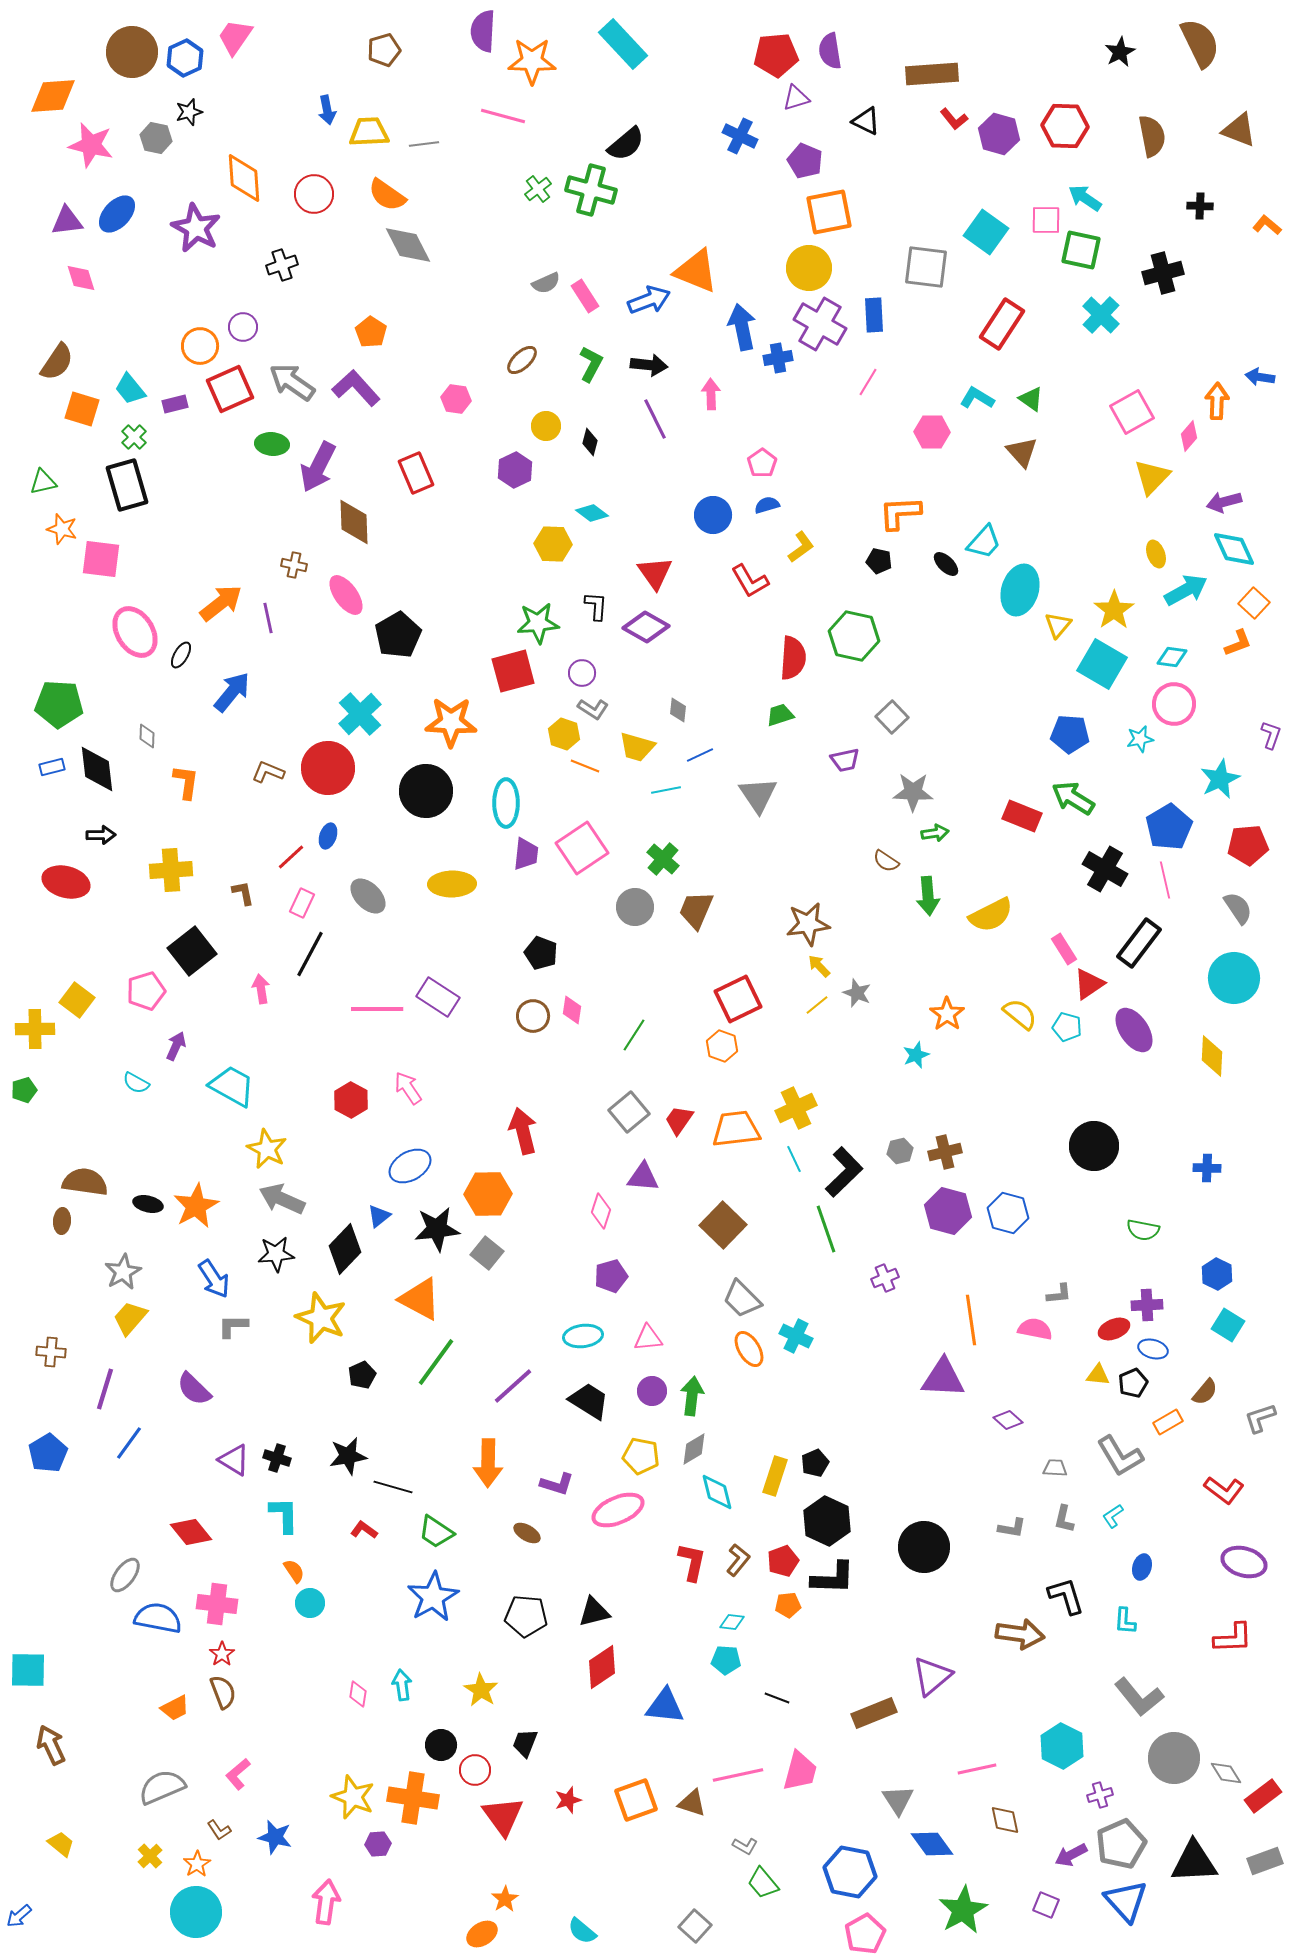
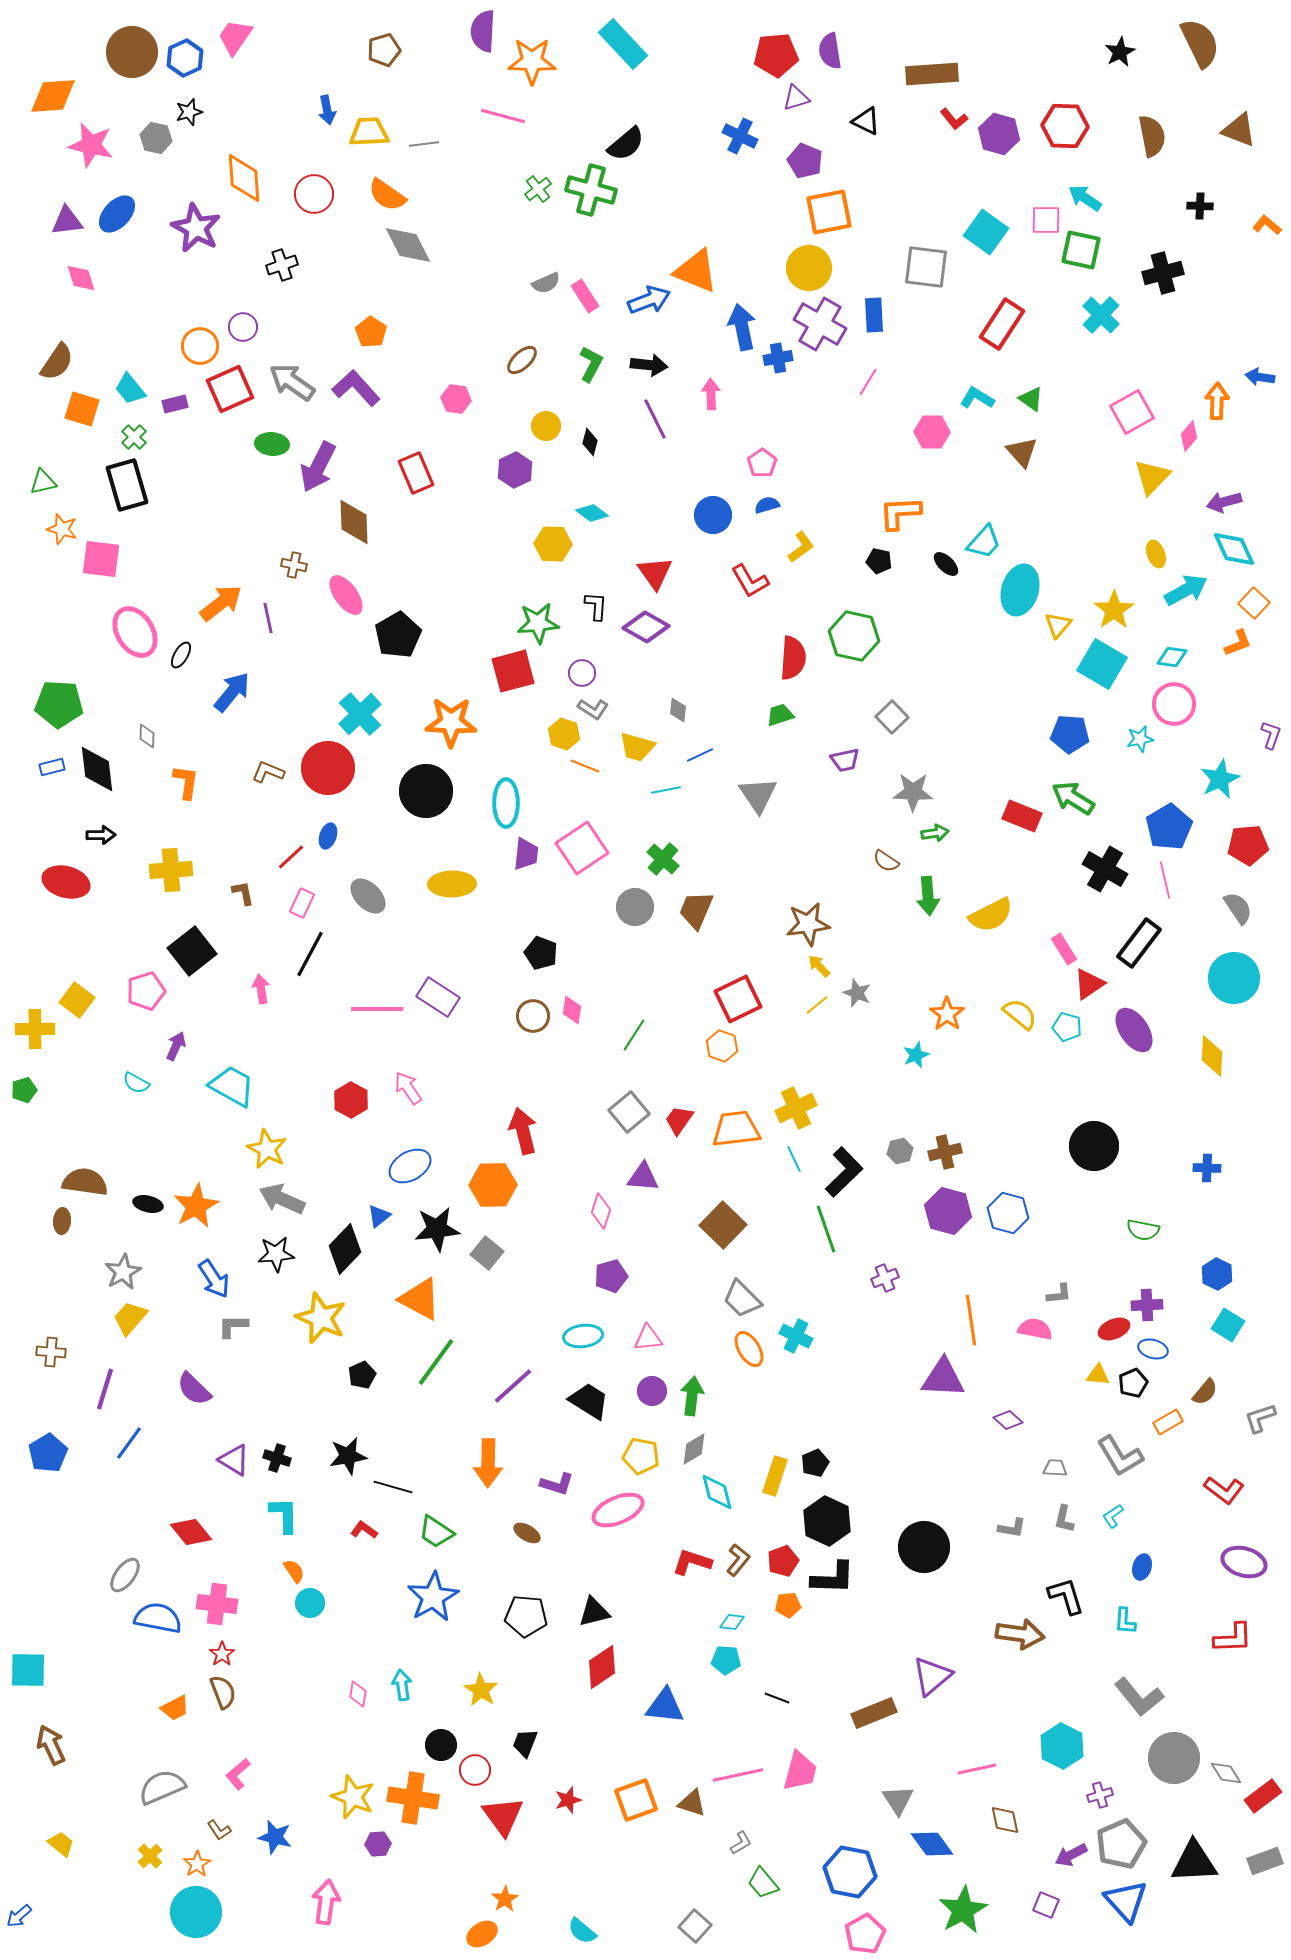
orange hexagon at (488, 1194): moved 5 px right, 9 px up
red L-shape at (692, 1562): rotated 84 degrees counterclockwise
gray L-shape at (745, 1846): moved 4 px left, 3 px up; rotated 60 degrees counterclockwise
